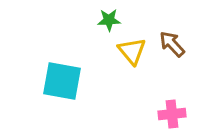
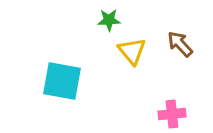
brown arrow: moved 8 px right
